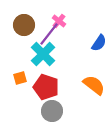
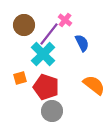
pink cross: moved 6 px right, 1 px up
blue semicircle: moved 17 px left; rotated 60 degrees counterclockwise
